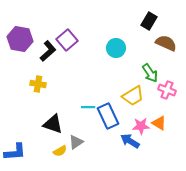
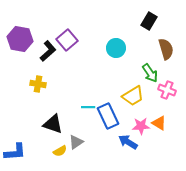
brown semicircle: moved 6 px down; rotated 50 degrees clockwise
blue arrow: moved 2 px left, 1 px down
